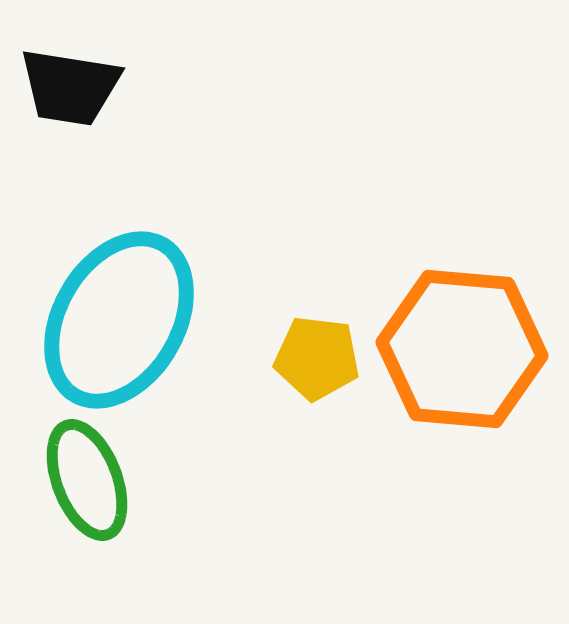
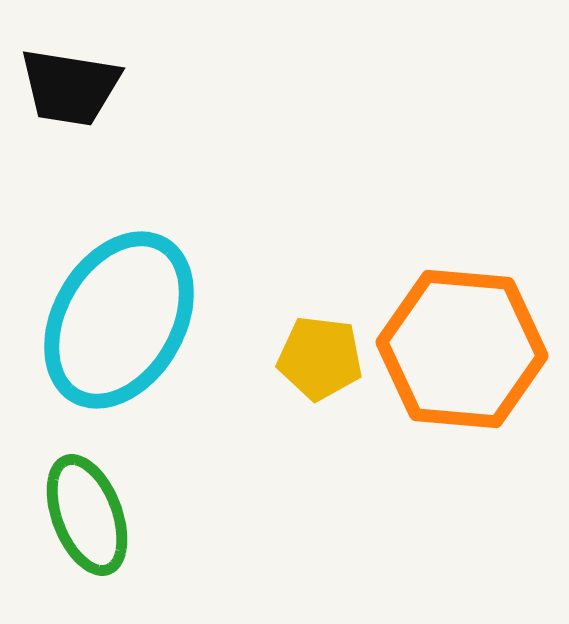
yellow pentagon: moved 3 px right
green ellipse: moved 35 px down
